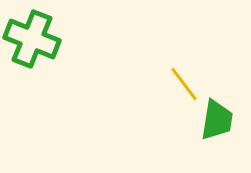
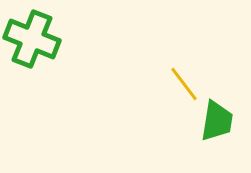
green trapezoid: moved 1 px down
